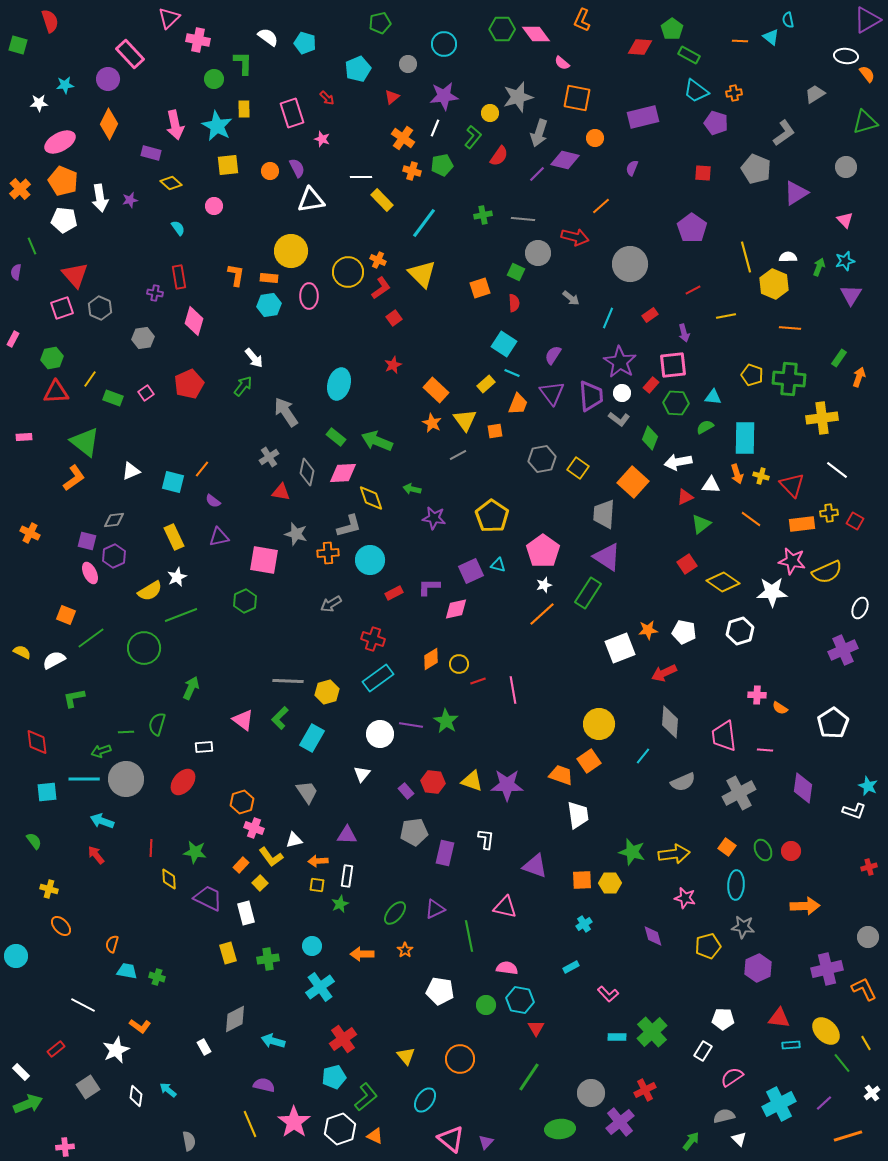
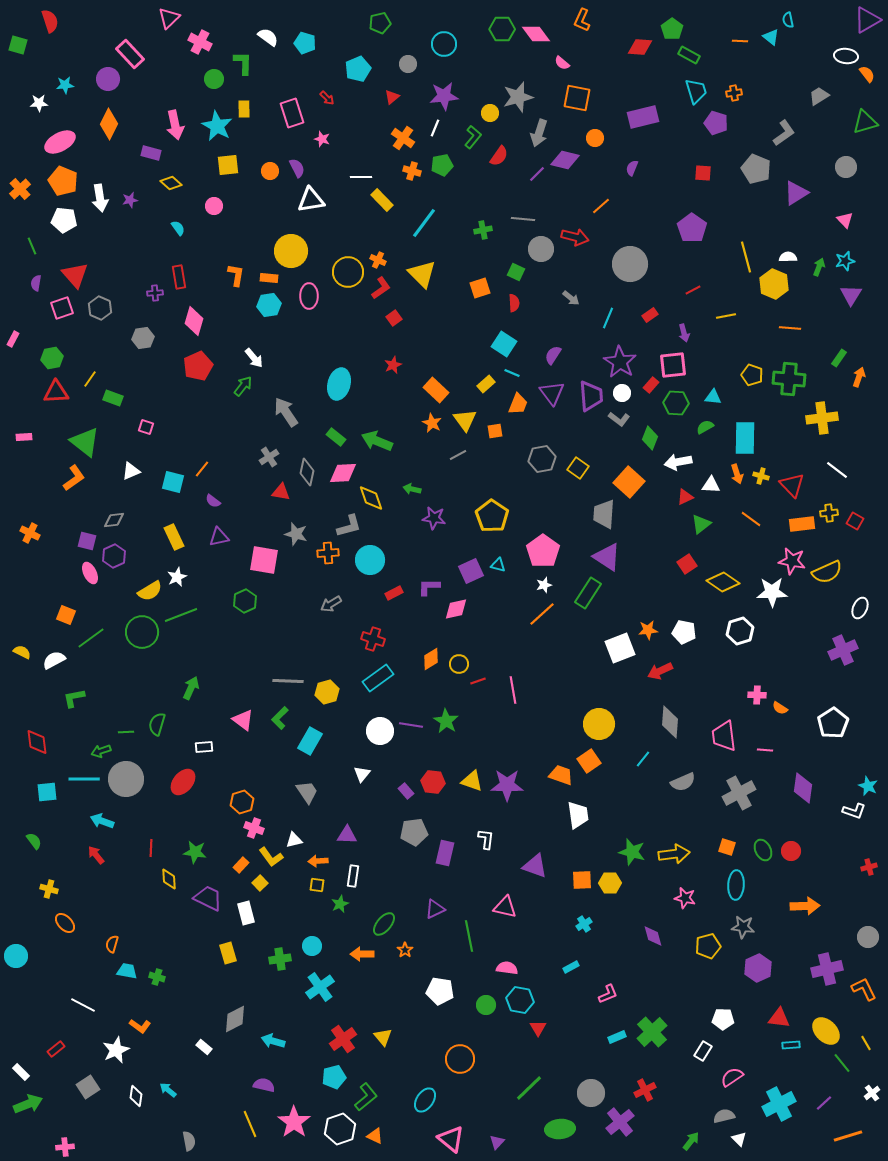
pink cross at (198, 40): moved 2 px right, 2 px down; rotated 15 degrees clockwise
cyan trapezoid at (696, 91): rotated 144 degrees counterclockwise
gray trapezoid at (815, 94): moved 4 px right, 2 px down
green cross at (483, 215): moved 15 px down
gray circle at (538, 253): moved 3 px right, 4 px up
purple semicircle at (16, 272): moved 20 px right, 11 px down
purple cross at (155, 293): rotated 14 degrees counterclockwise
red pentagon at (189, 384): moved 9 px right, 18 px up
pink square at (146, 393): moved 34 px down; rotated 35 degrees counterclockwise
orange square at (633, 482): moved 4 px left
green circle at (144, 648): moved 2 px left, 16 px up
red arrow at (664, 673): moved 4 px left, 2 px up
white circle at (380, 734): moved 3 px up
cyan rectangle at (312, 738): moved 2 px left, 3 px down
cyan line at (643, 756): moved 3 px down
orange square at (727, 847): rotated 18 degrees counterclockwise
white rectangle at (347, 876): moved 6 px right
green ellipse at (395, 913): moved 11 px left, 11 px down
orange ellipse at (61, 926): moved 4 px right, 3 px up
green cross at (268, 959): moved 12 px right
pink L-shape at (608, 994): rotated 70 degrees counterclockwise
red triangle at (536, 1028): moved 2 px right
cyan rectangle at (617, 1037): rotated 24 degrees counterclockwise
white rectangle at (204, 1047): rotated 21 degrees counterclockwise
yellow triangle at (406, 1056): moved 23 px left, 19 px up
green line at (529, 1077): moved 11 px down; rotated 12 degrees clockwise
purple triangle at (486, 1142): moved 11 px right
